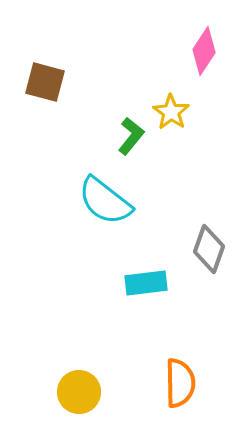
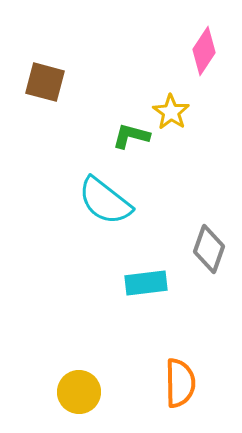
green L-shape: rotated 114 degrees counterclockwise
